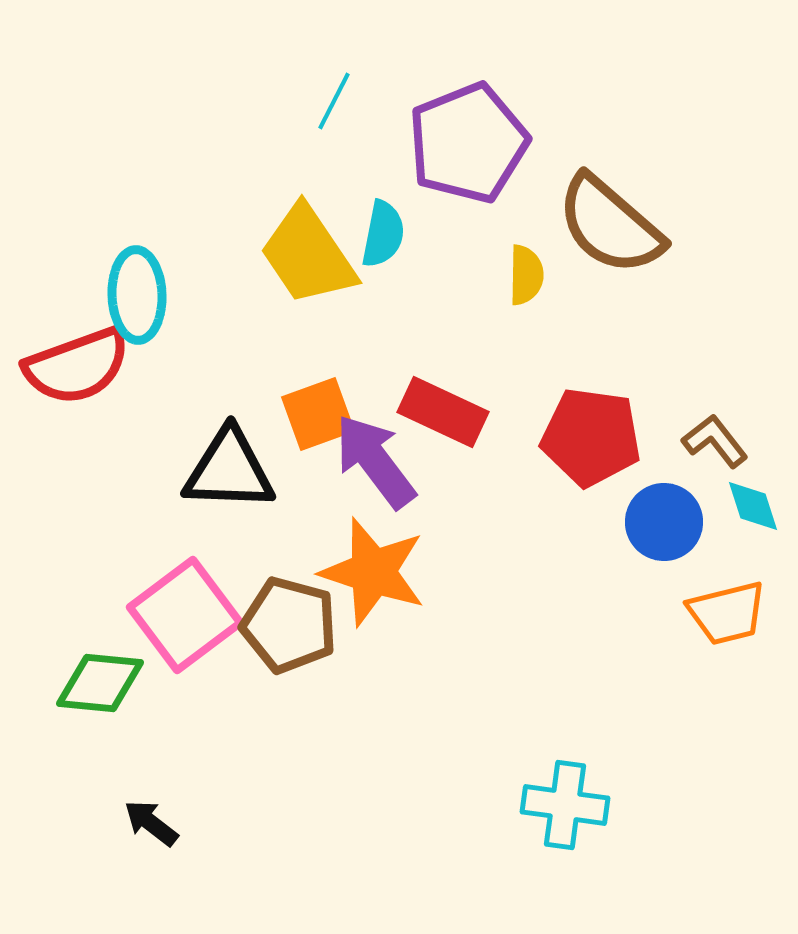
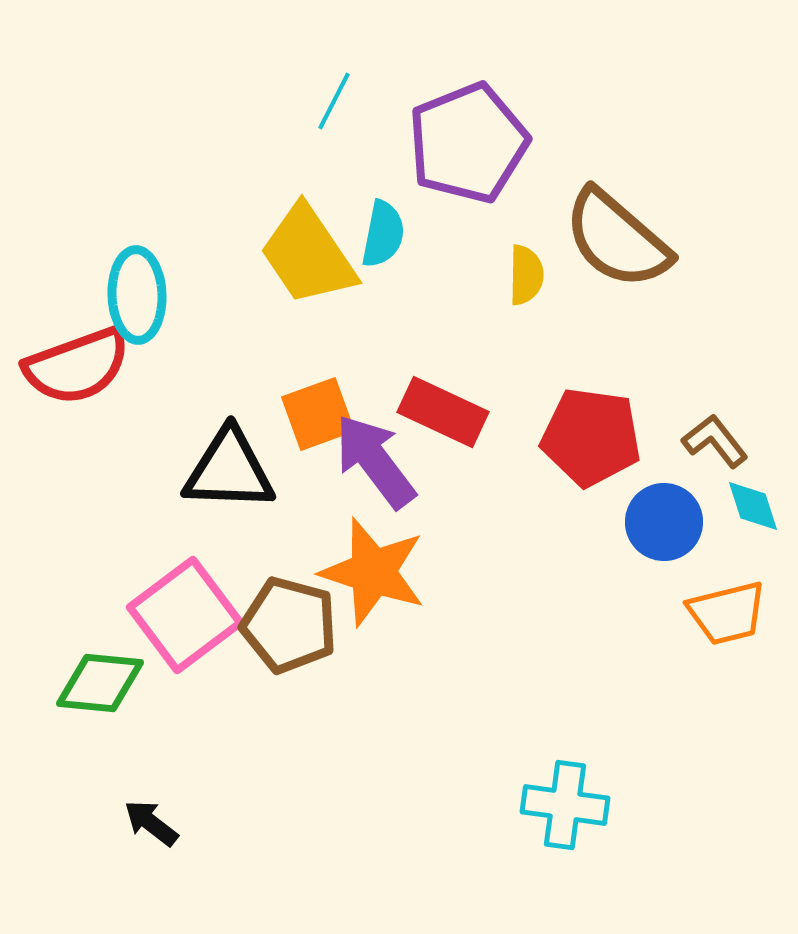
brown semicircle: moved 7 px right, 14 px down
